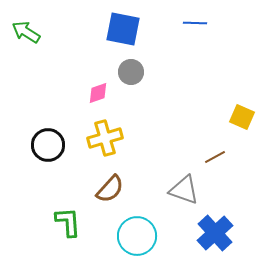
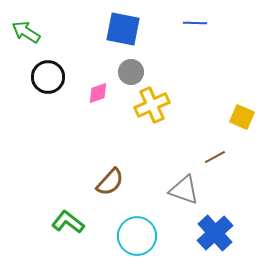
yellow cross: moved 47 px right, 33 px up; rotated 8 degrees counterclockwise
black circle: moved 68 px up
brown semicircle: moved 7 px up
green L-shape: rotated 48 degrees counterclockwise
